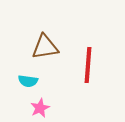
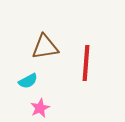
red line: moved 2 px left, 2 px up
cyan semicircle: rotated 36 degrees counterclockwise
